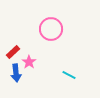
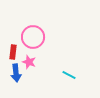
pink circle: moved 18 px left, 8 px down
red rectangle: rotated 40 degrees counterclockwise
pink star: rotated 16 degrees counterclockwise
